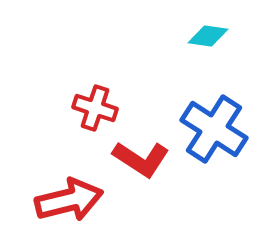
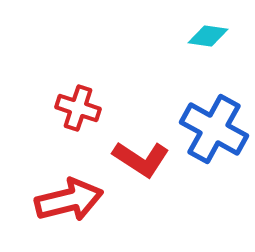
red cross: moved 17 px left
blue cross: rotated 4 degrees counterclockwise
